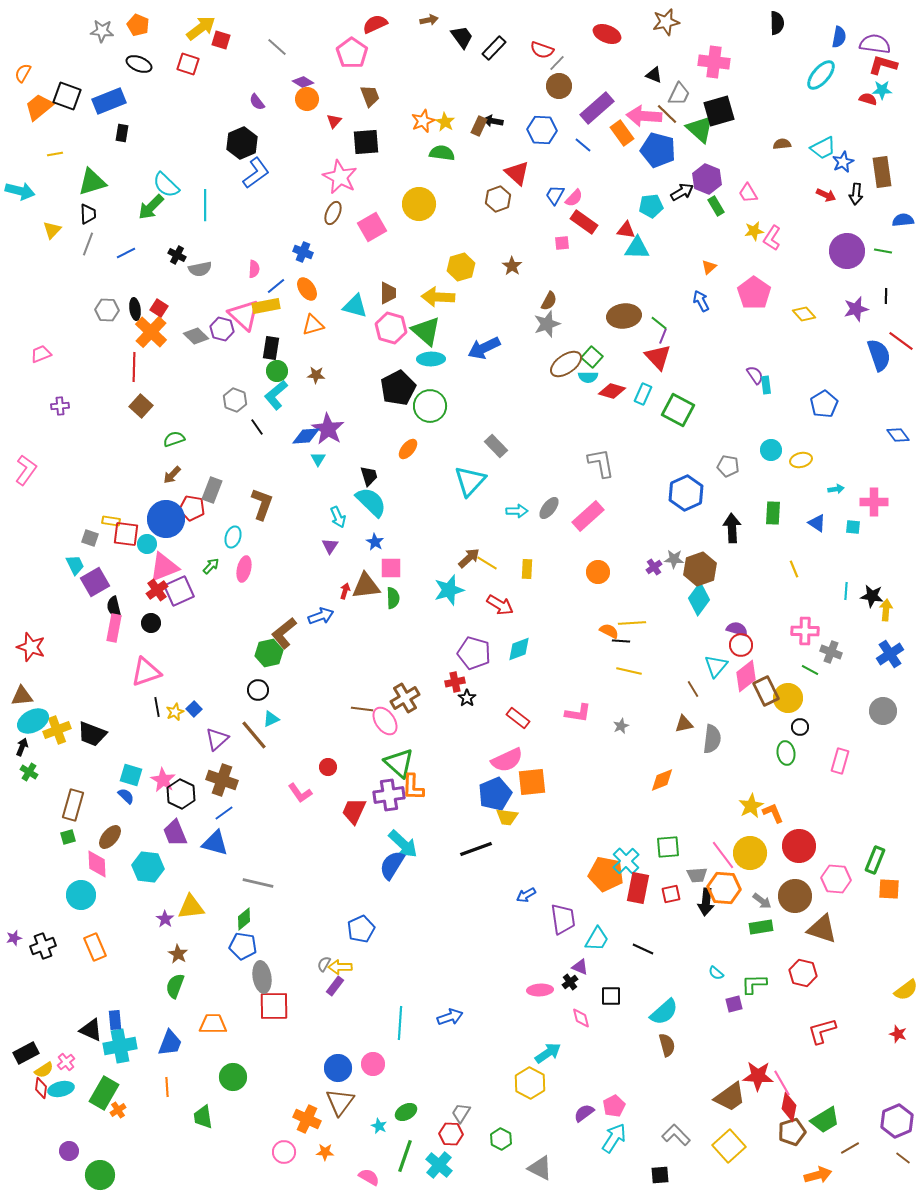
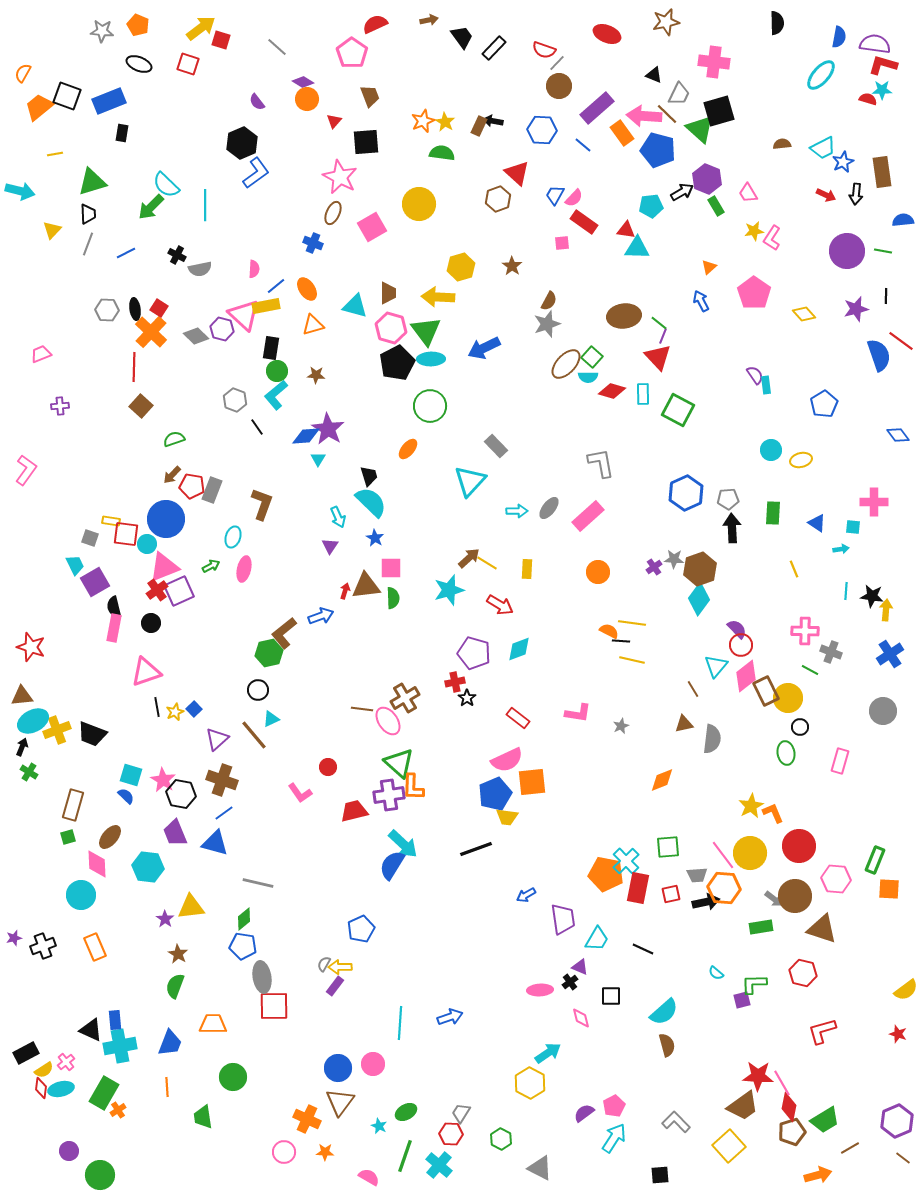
red semicircle at (542, 50): moved 2 px right
blue cross at (303, 252): moved 10 px right, 9 px up
green triangle at (426, 331): rotated 12 degrees clockwise
brown ellipse at (566, 364): rotated 12 degrees counterclockwise
black pentagon at (398, 388): moved 1 px left, 25 px up
cyan rectangle at (643, 394): rotated 25 degrees counterclockwise
gray pentagon at (728, 466): moved 33 px down; rotated 15 degrees counterclockwise
cyan arrow at (836, 489): moved 5 px right, 60 px down
red pentagon at (192, 508): moved 22 px up
blue star at (375, 542): moved 4 px up
green arrow at (211, 566): rotated 18 degrees clockwise
yellow line at (632, 623): rotated 12 degrees clockwise
purple semicircle at (737, 629): rotated 30 degrees clockwise
yellow line at (629, 671): moved 3 px right, 11 px up
pink ellipse at (385, 721): moved 3 px right
black hexagon at (181, 794): rotated 16 degrees counterclockwise
red trapezoid at (354, 811): rotated 52 degrees clockwise
gray arrow at (762, 901): moved 12 px right, 2 px up
black arrow at (706, 902): rotated 108 degrees counterclockwise
purple square at (734, 1004): moved 8 px right, 4 px up
brown trapezoid at (730, 1097): moved 13 px right, 9 px down
gray L-shape at (676, 1135): moved 13 px up
